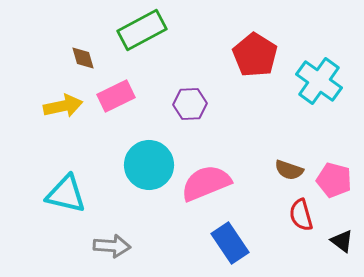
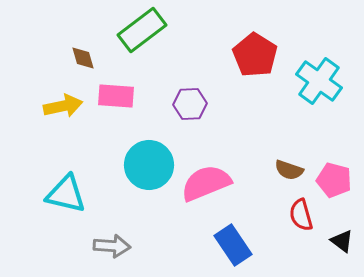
green rectangle: rotated 9 degrees counterclockwise
pink rectangle: rotated 30 degrees clockwise
blue rectangle: moved 3 px right, 2 px down
